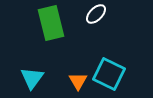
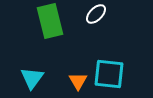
green rectangle: moved 1 px left, 2 px up
cyan square: rotated 20 degrees counterclockwise
